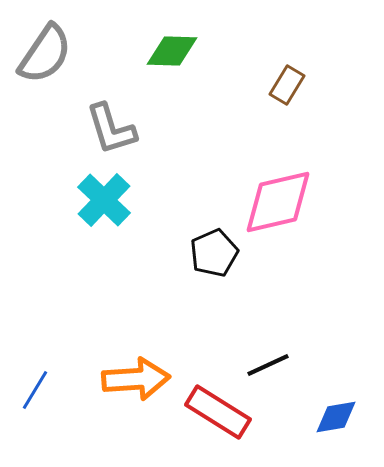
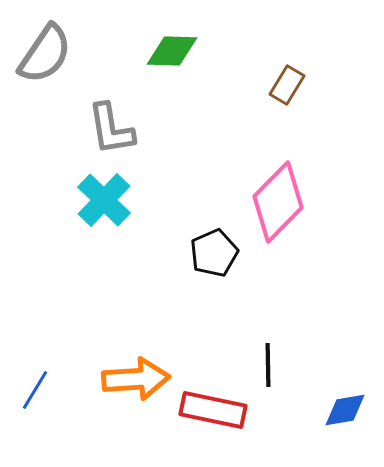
gray L-shape: rotated 8 degrees clockwise
pink diamond: rotated 32 degrees counterclockwise
black line: rotated 66 degrees counterclockwise
red rectangle: moved 5 px left, 2 px up; rotated 20 degrees counterclockwise
blue diamond: moved 9 px right, 7 px up
